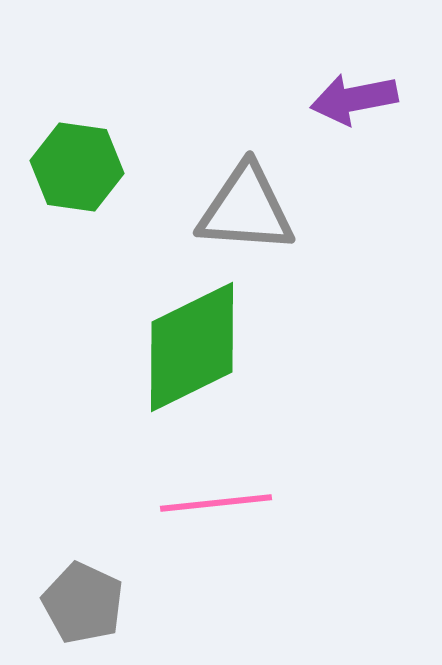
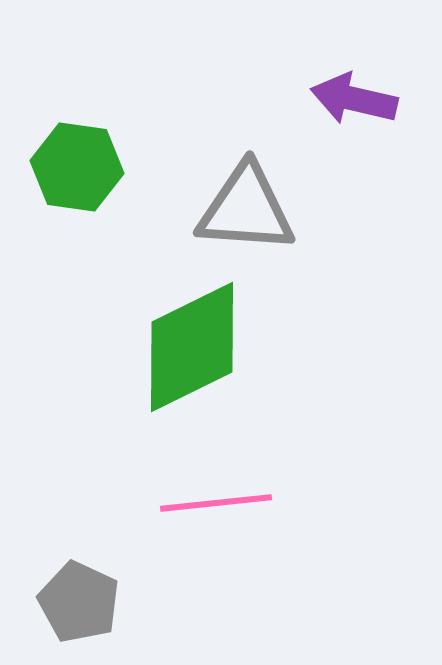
purple arrow: rotated 24 degrees clockwise
gray pentagon: moved 4 px left, 1 px up
